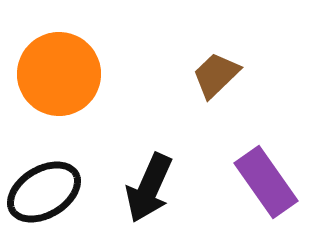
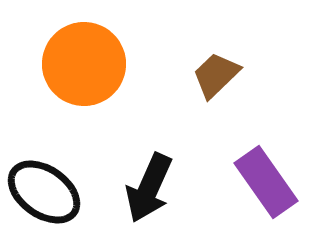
orange circle: moved 25 px right, 10 px up
black ellipse: rotated 66 degrees clockwise
